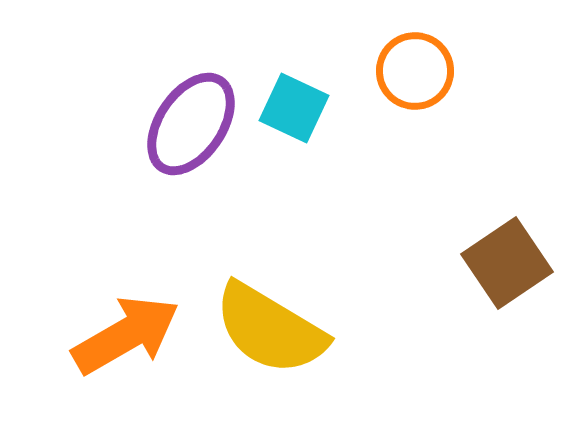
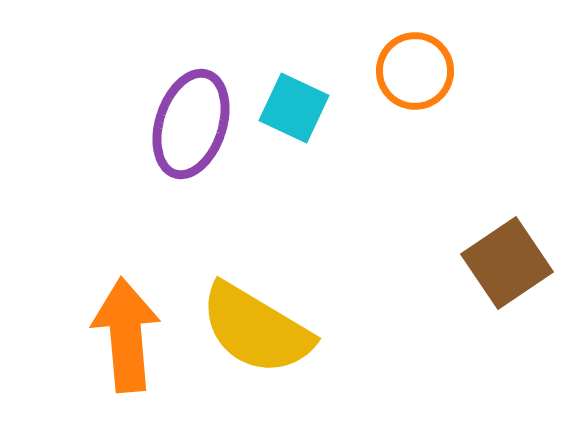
purple ellipse: rotated 16 degrees counterclockwise
yellow semicircle: moved 14 px left
orange arrow: rotated 65 degrees counterclockwise
